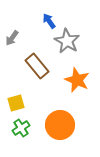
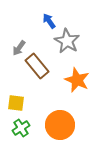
gray arrow: moved 7 px right, 10 px down
yellow square: rotated 24 degrees clockwise
